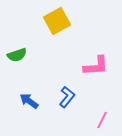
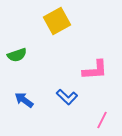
pink L-shape: moved 1 px left, 4 px down
blue L-shape: rotated 95 degrees clockwise
blue arrow: moved 5 px left, 1 px up
